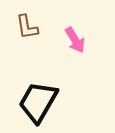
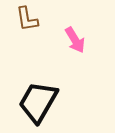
brown L-shape: moved 8 px up
